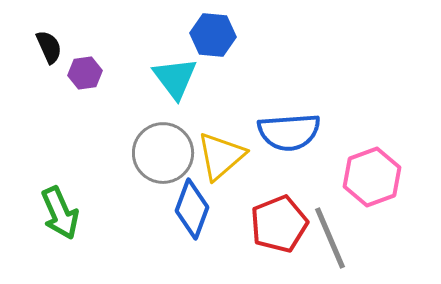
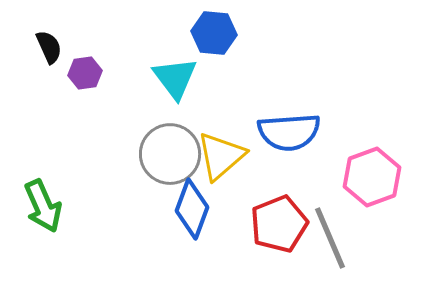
blue hexagon: moved 1 px right, 2 px up
gray circle: moved 7 px right, 1 px down
green arrow: moved 17 px left, 7 px up
